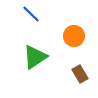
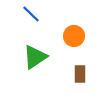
brown rectangle: rotated 30 degrees clockwise
